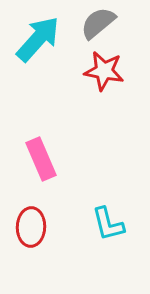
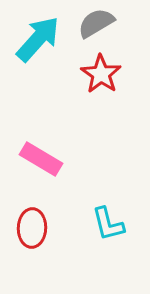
gray semicircle: moved 2 px left; rotated 9 degrees clockwise
red star: moved 3 px left, 3 px down; rotated 24 degrees clockwise
pink rectangle: rotated 36 degrees counterclockwise
red ellipse: moved 1 px right, 1 px down
